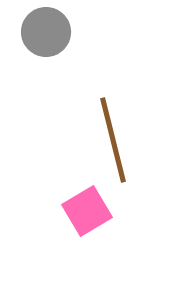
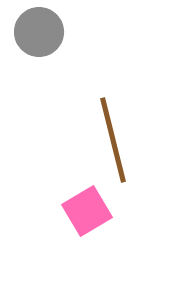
gray circle: moved 7 px left
